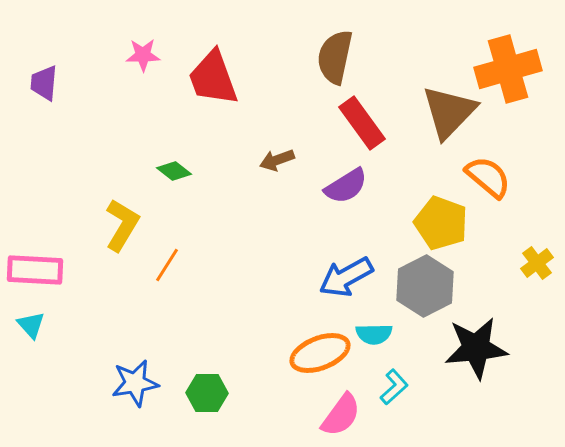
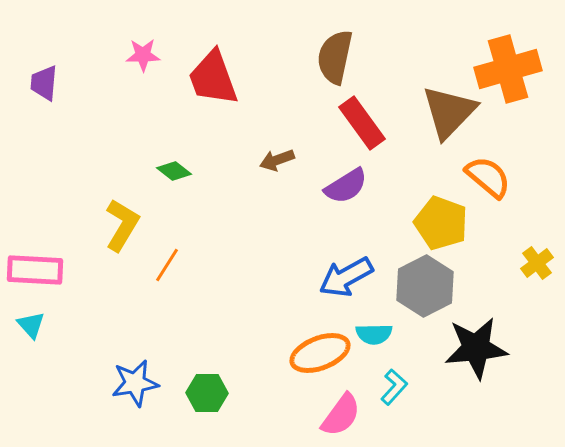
cyan L-shape: rotated 6 degrees counterclockwise
